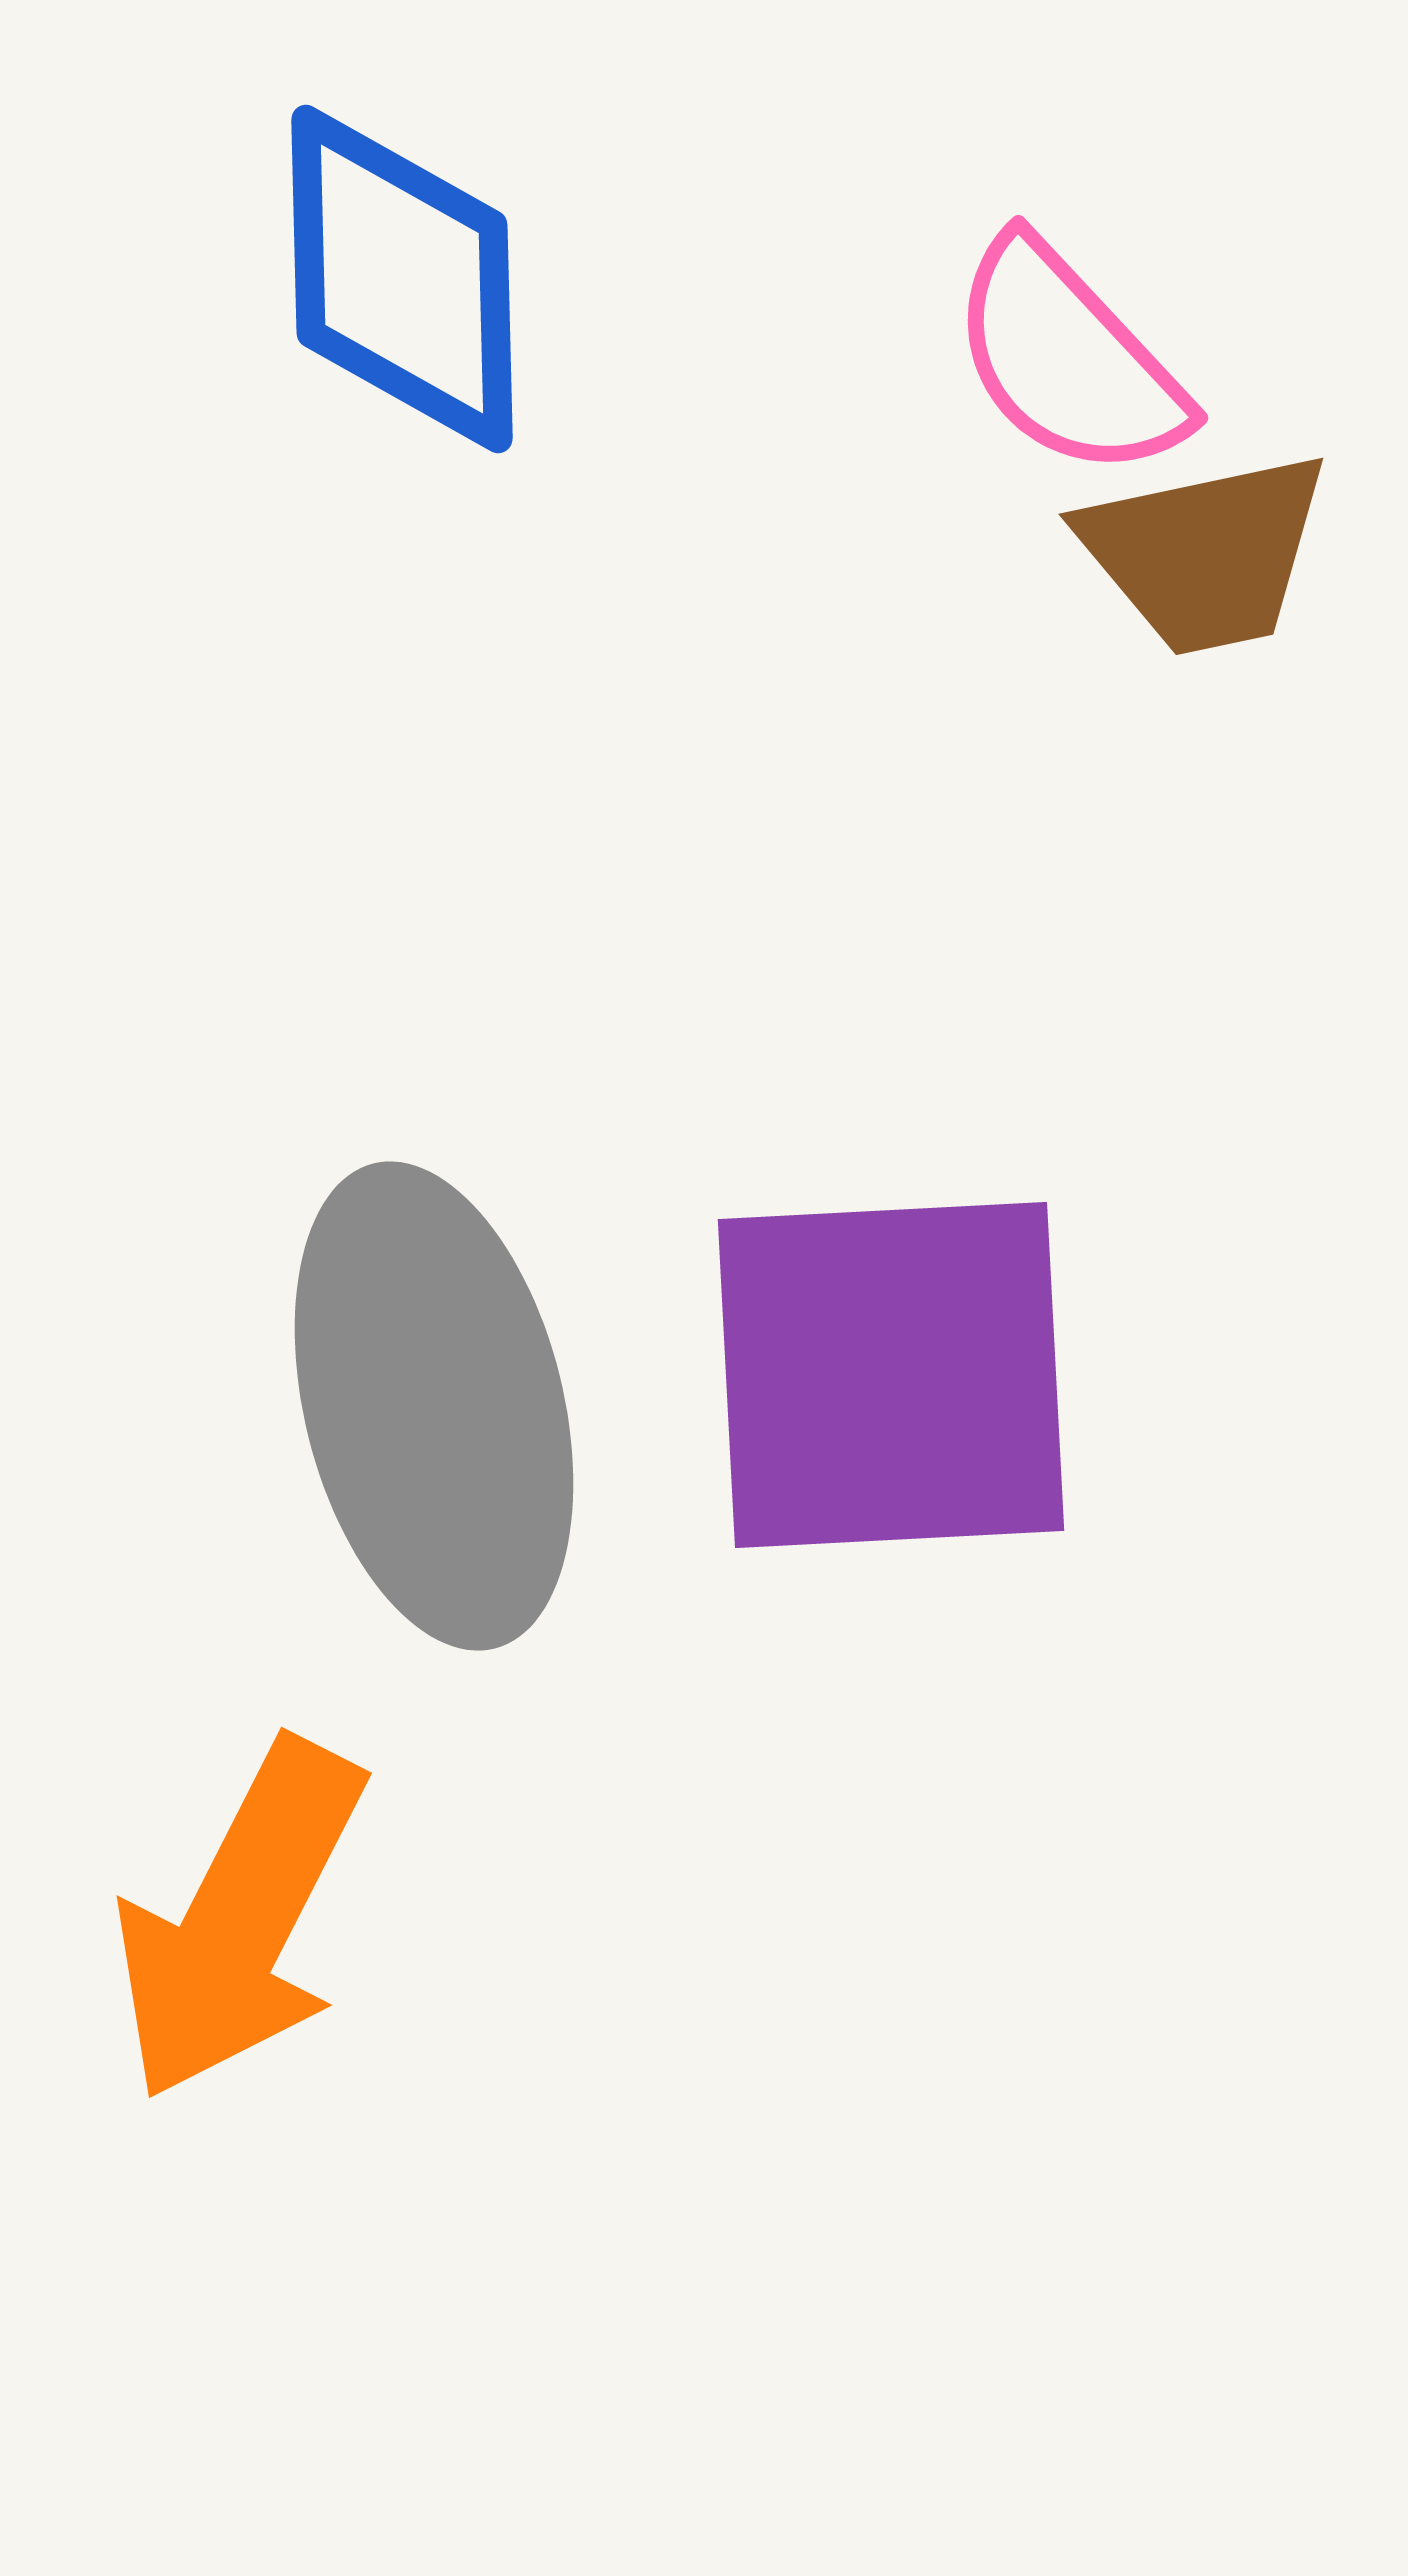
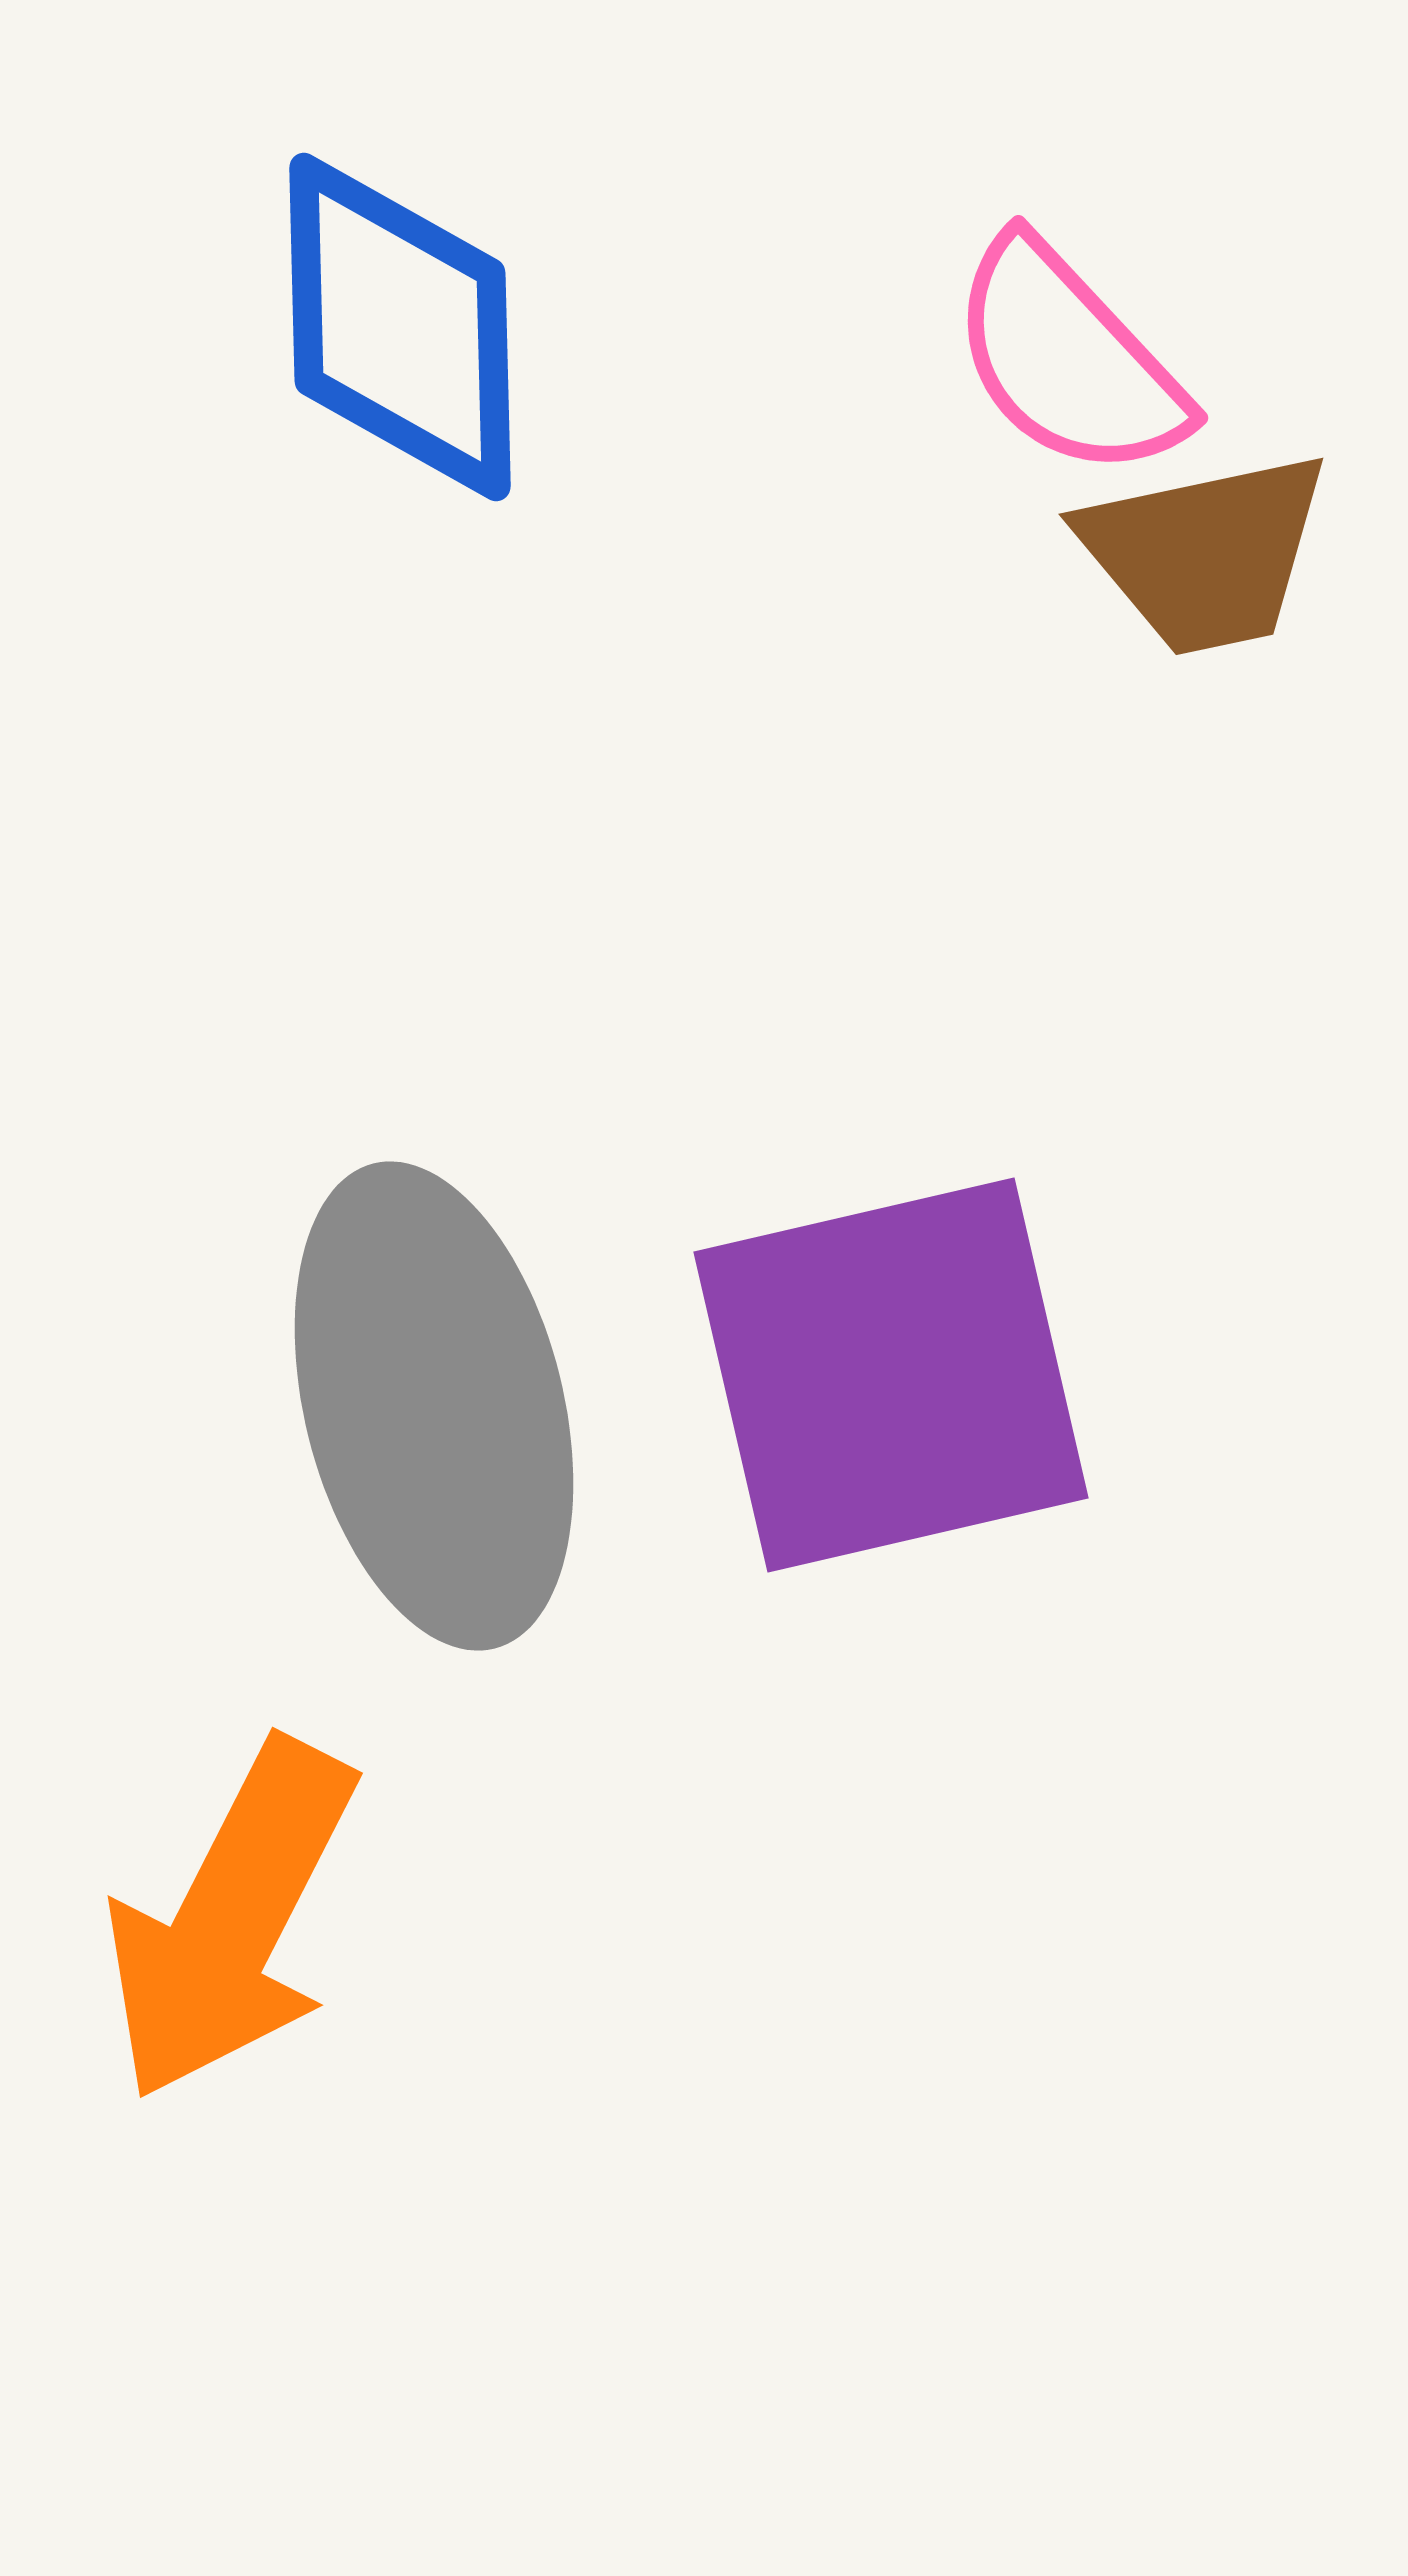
blue diamond: moved 2 px left, 48 px down
purple square: rotated 10 degrees counterclockwise
orange arrow: moved 9 px left
